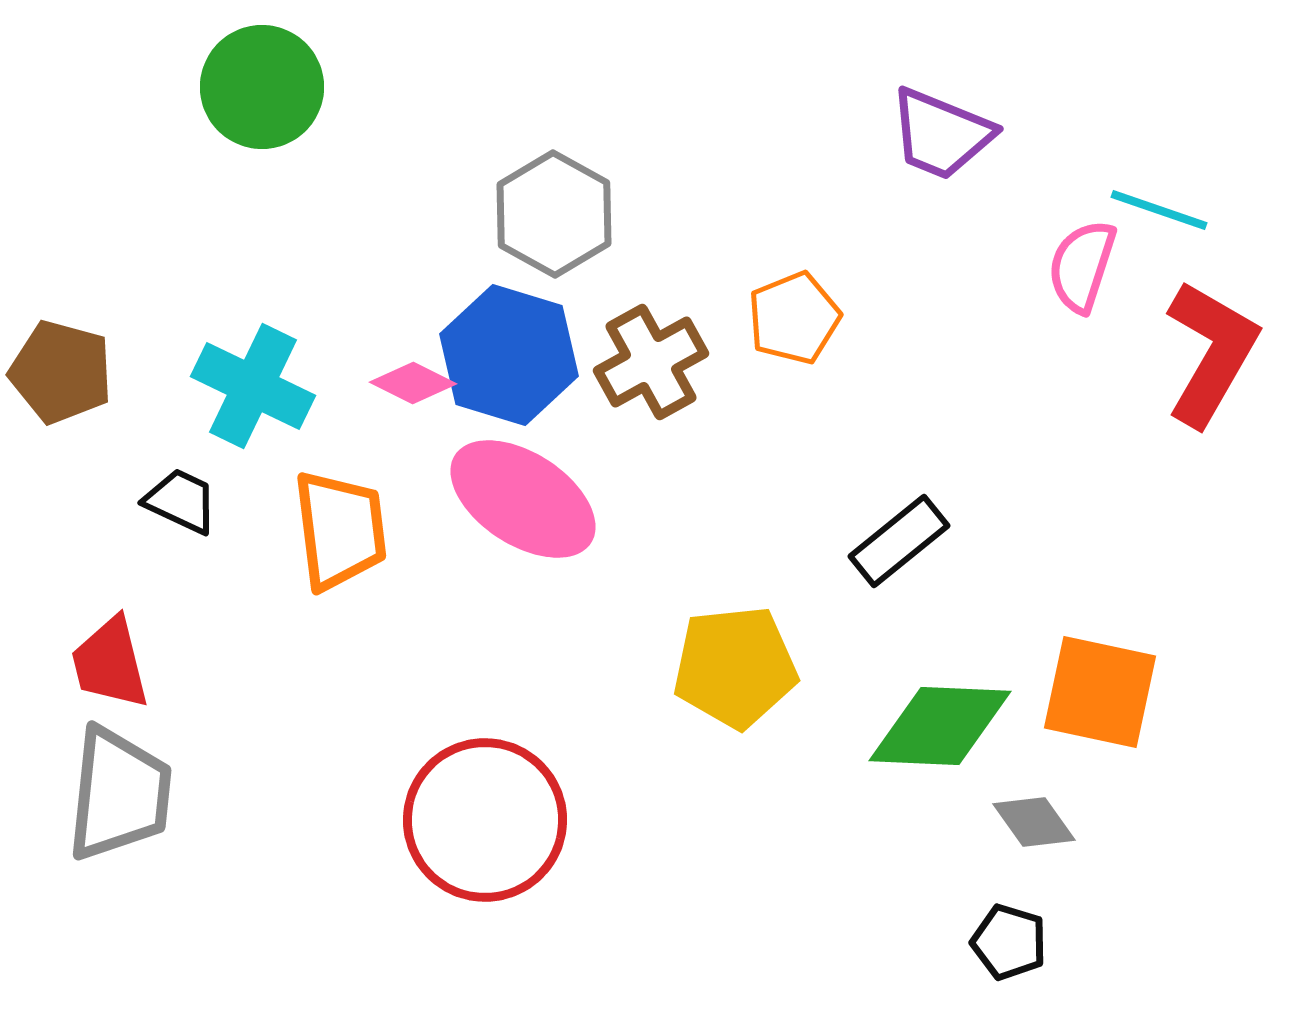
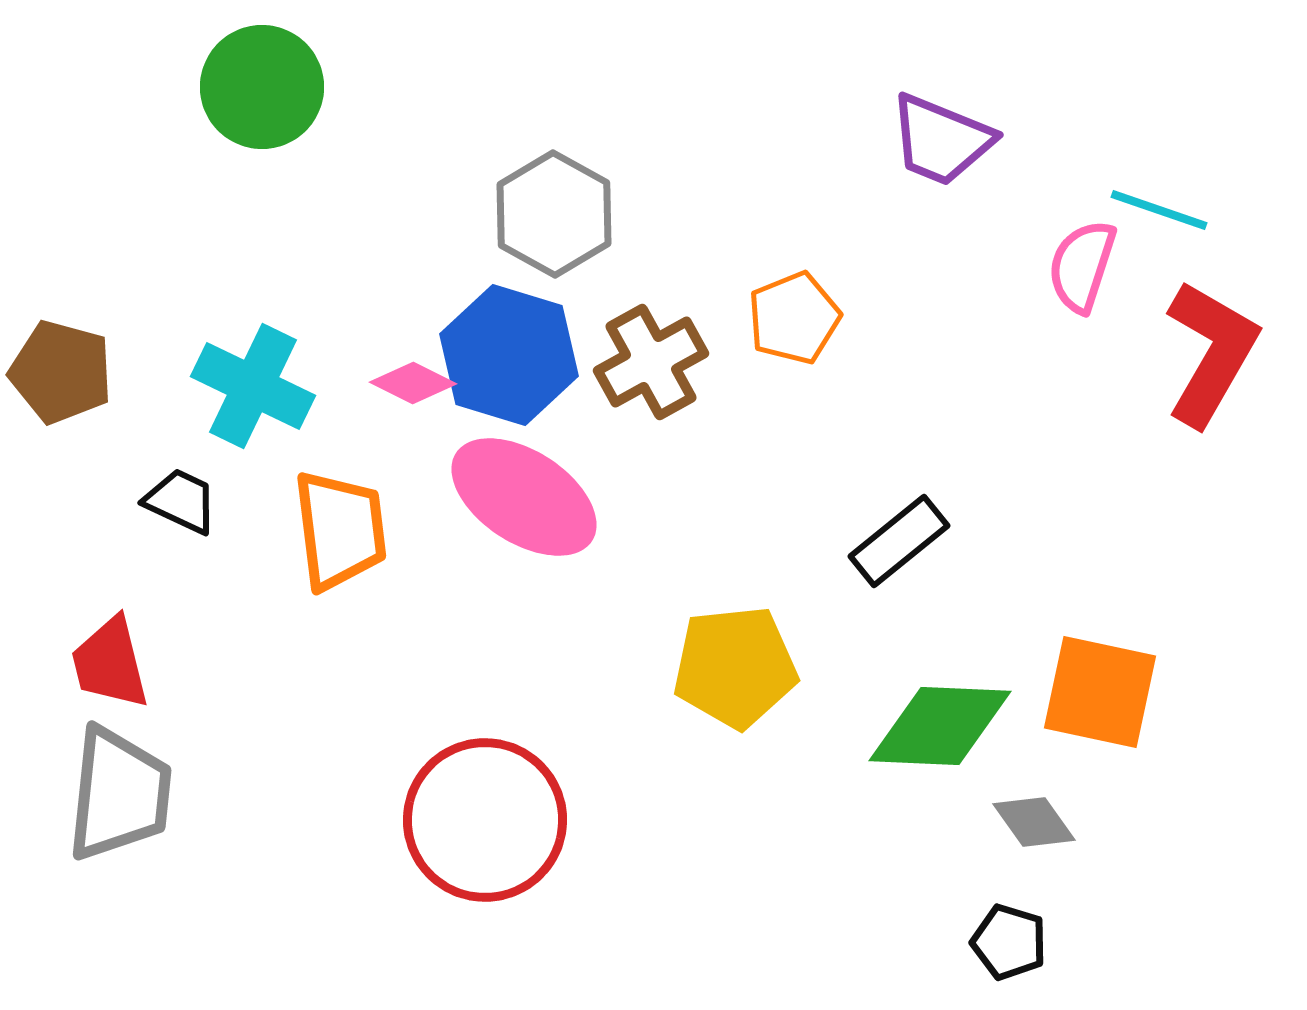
purple trapezoid: moved 6 px down
pink ellipse: moved 1 px right, 2 px up
